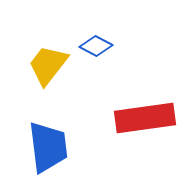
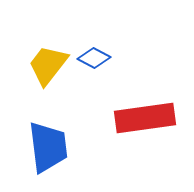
blue diamond: moved 2 px left, 12 px down
